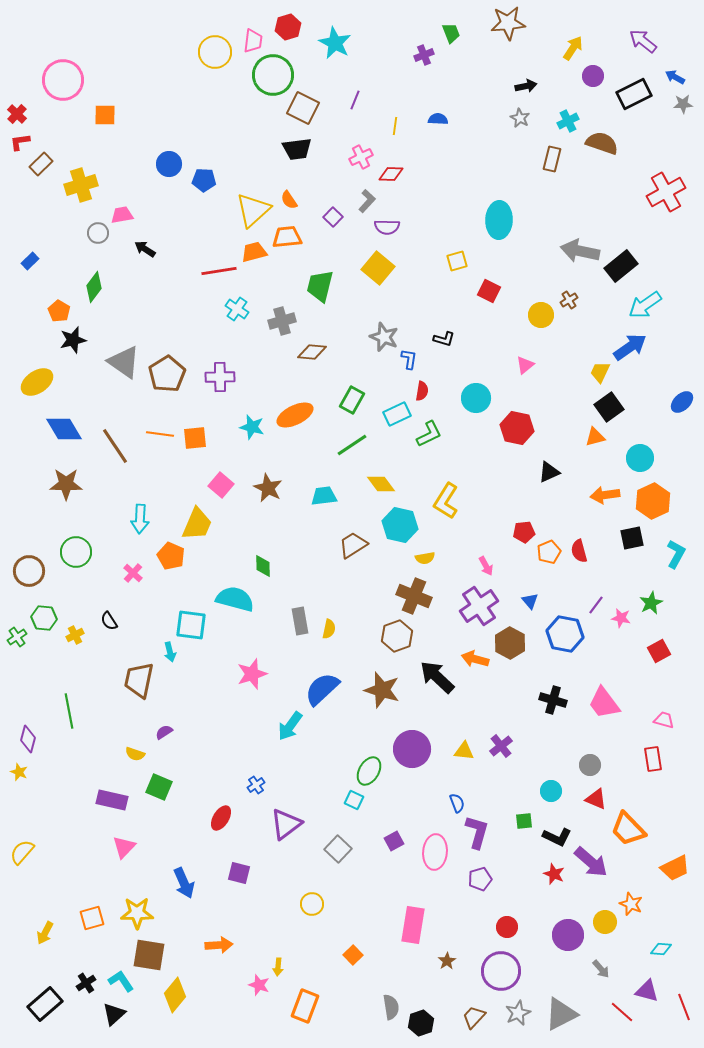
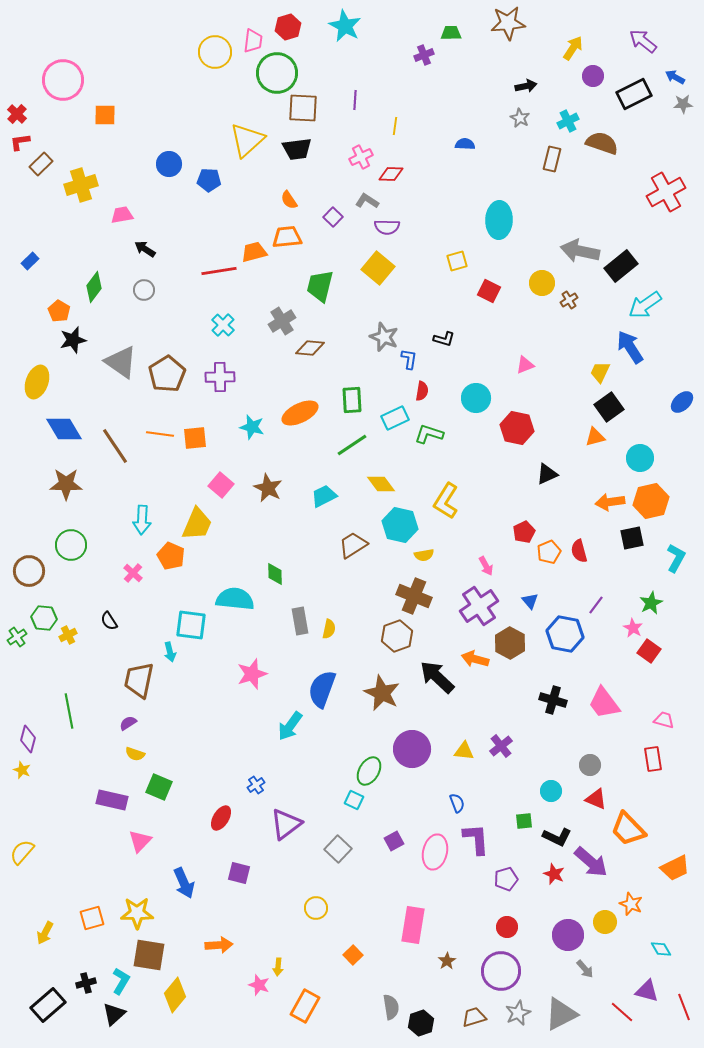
green trapezoid at (451, 33): rotated 70 degrees counterclockwise
cyan star at (335, 43): moved 10 px right, 17 px up
green circle at (273, 75): moved 4 px right, 2 px up
purple line at (355, 100): rotated 18 degrees counterclockwise
brown square at (303, 108): rotated 24 degrees counterclockwise
blue semicircle at (438, 119): moved 27 px right, 25 px down
blue pentagon at (204, 180): moved 5 px right
gray L-shape at (367, 201): rotated 100 degrees counterclockwise
yellow triangle at (253, 210): moved 6 px left, 70 px up
gray circle at (98, 233): moved 46 px right, 57 px down
cyan cross at (237, 309): moved 14 px left, 16 px down; rotated 10 degrees clockwise
yellow circle at (541, 315): moved 1 px right, 32 px up
gray cross at (282, 321): rotated 16 degrees counterclockwise
blue arrow at (630, 347): rotated 88 degrees counterclockwise
brown diamond at (312, 352): moved 2 px left, 4 px up
gray triangle at (124, 362): moved 3 px left
pink triangle at (525, 365): rotated 18 degrees clockwise
yellow ellipse at (37, 382): rotated 36 degrees counterclockwise
green rectangle at (352, 400): rotated 32 degrees counterclockwise
cyan rectangle at (397, 414): moved 2 px left, 4 px down
orange ellipse at (295, 415): moved 5 px right, 2 px up
green L-shape at (429, 434): rotated 136 degrees counterclockwise
black triangle at (549, 472): moved 2 px left, 2 px down
orange arrow at (605, 495): moved 5 px right, 7 px down
cyan trapezoid at (324, 496): rotated 20 degrees counterclockwise
orange hexagon at (653, 501): moved 2 px left; rotated 12 degrees clockwise
cyan arrow at (140, 519): moved 2 px right, 1 px down
red pentagon at (524, 532): rotated 20 degrees counterclockwise
green circle at (76, 552): moved 5 px left, 7 px up
cyan L-shape at (676, 554): moved 4 px down
yellow semicircle at (425, 558): moved 1 px left, 3 px up
green diamond at (263, 566): moved 12 px right, 8 px down
cyan semicircle at (235, 599): rotated 9 degrees counterclockwise
pink star at (621, 618): moved 12 px right, 10 px down; rotated 18 degrees clockwise
yellow cross at (75, 635): moved 7 px left
red square at (659, 651): moved 10 px left; rotated 25 degrees counterclockwise
blue semicircle at (322, 689): rotated 27 degrees counterclockwise
brown star at (382, 690): moved 3 px down; rotated 9 degrees clockwise
purple semicircle at (164, 732): moved 36 px left, 9 px up
yellow star at (19, 772): moved 3 px right, 2 px up
purple L-shape at (477, 832): moved 1 px left, 7 px down; rotated 20 degrees counterclockwise
pink triangle at (124, 847): moved 16 px right, 6 px up
pink ellipse at (435, 852): rotated 8 degrees clockwise
purple pentagon at (480, 879): moved 26 px right
yellow circle at (312, 904): moved 4 px right, 4 px down
cyan diamond at (661, 949): rotated 55 degrees clockwise
gray arrow at (601, 969): moved 16 px left
cyan L-shape at (121, 981): rotated 64 degrees clockwise
black cross at (86, 983): rotated 18 degrees clockwise
black rectangle at (45, 1004): moved 3 px right, 1 px down
orange rectangle at (305, 1006): rotated 8 degrees clockwise
brown trapezoid at (474, 1017): rotated 30 degrees clockwise
